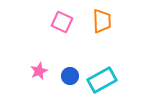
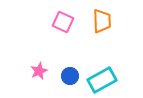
pink square: moved 1 px right
